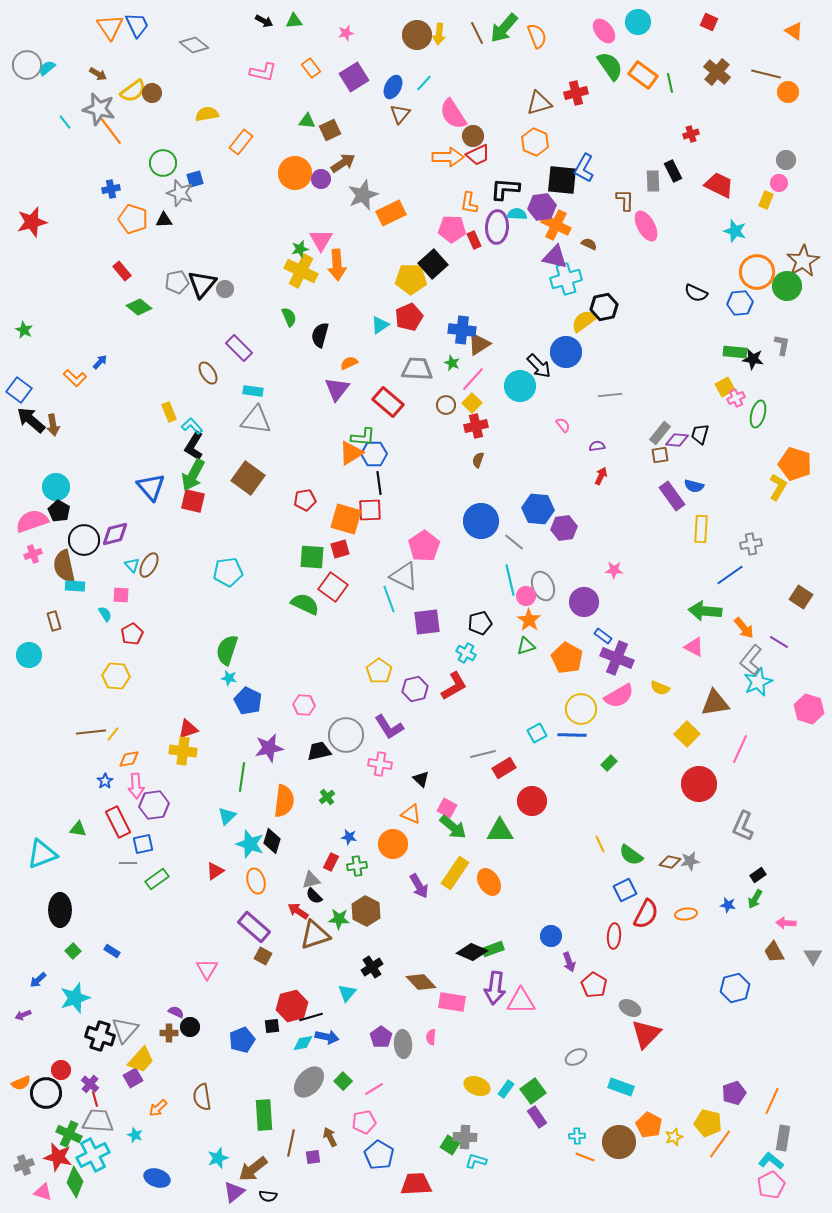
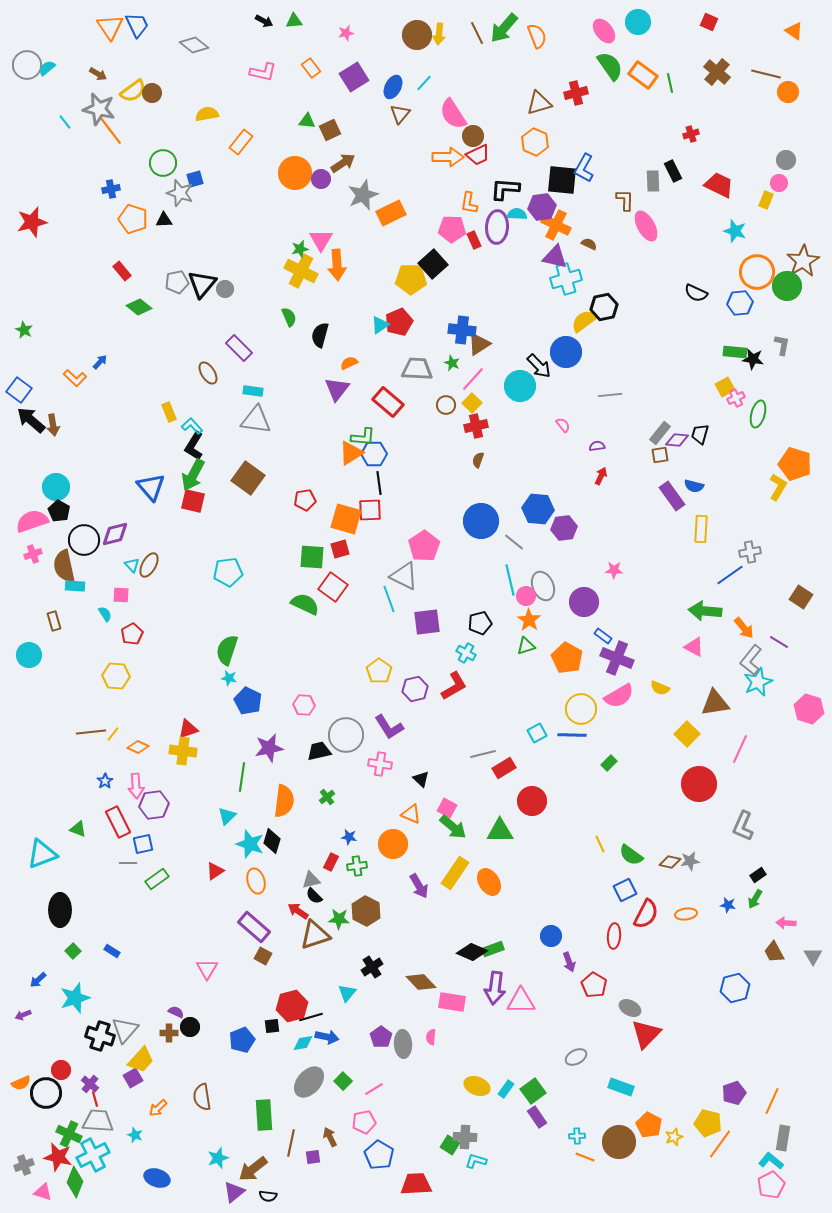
red pentagon at (409, 317): moved 10 px left, 5 px down
gray cross at (751, 544): moved 1 px left, 8 px down
orange diamond at (129, 759): moved 9 px right, 12 px up; rotated 35 degrees clockwise
green triangle at (78, 829): rotated 12 degrees clockwise
